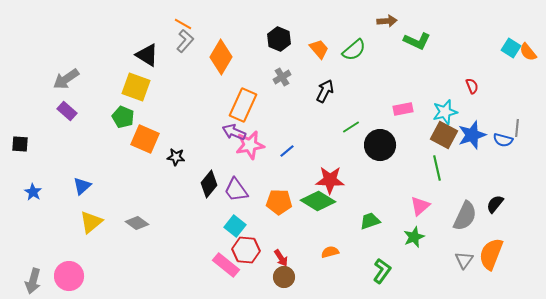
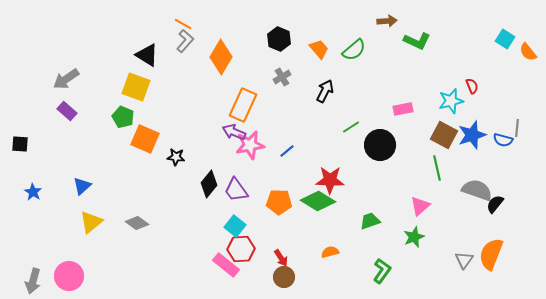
cyan square at (511, 48): moved 6 px left, 9 px up
cyan star at (445, 112): moved 6 px right, 11 px up
gray semicircle at (465, 216): moved 12 px right, 26 px up; rotated 96 degrees counterclockwise
red hexagon at (246, 250): moved 5 px left, 1 px up; rotated 8 degrees counterclockwise
